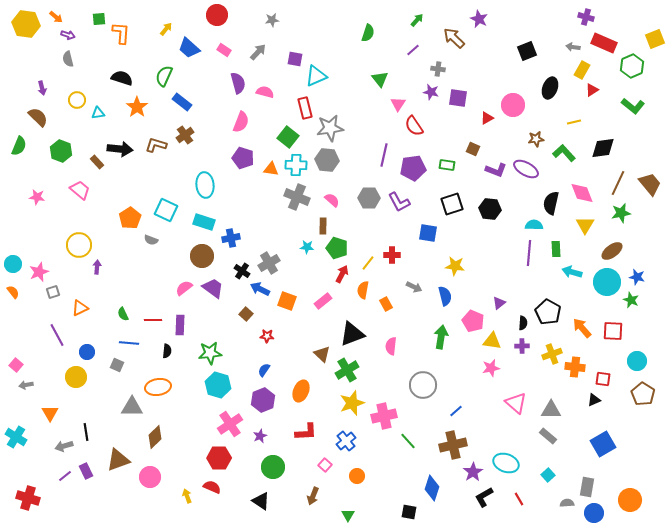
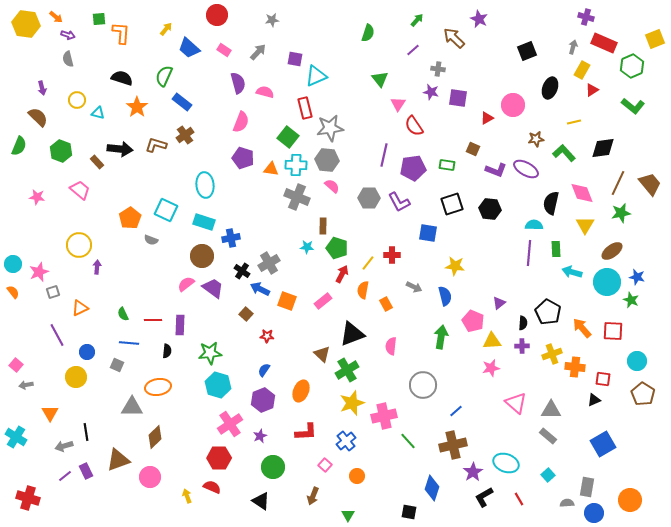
gray arrow at (573, 47): rotated 96 degrees clockwise
cyan triangle at (98, 113): rotated 24 degrees clockwise
pink semicircle at (332, 200): moved 14 px up
pink semicircle at (184, 288): moved 2 px right, 4 px up
yellow triangle at (492, 341): rotated 12 degrees counterclockwise
